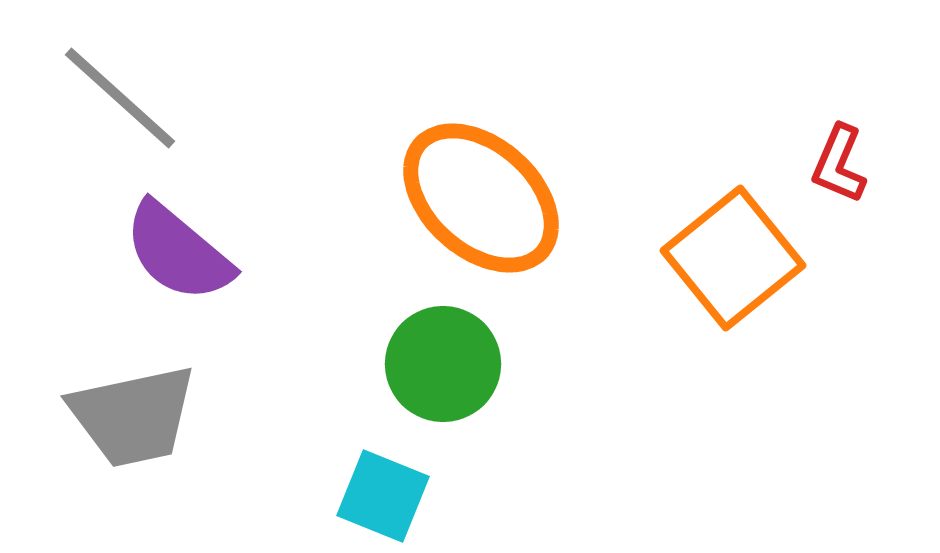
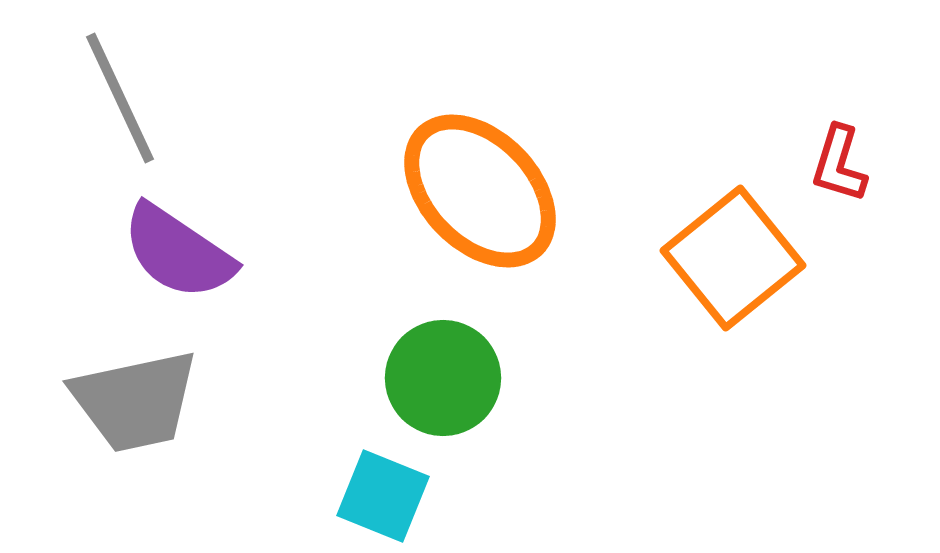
gray line: rotated 23 degrees clockwise
red L-shape: rotated 6 degrees counterclockwise
orange ellipse: moved 1 px left, 7 px up; rotated 4 degrees clockwise
purple semicircle: rotated 6 degrees counterclockwise
green circle: moved 14 px down
gray trapezoid: moved 2 px right, 15 px up
